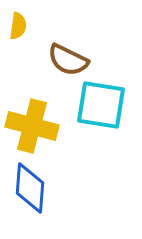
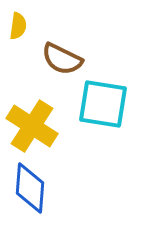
brown semicircle: moved 6 px left, 1 px up
cyan square: moved 2 px right, 1 px up
yellow cross: rotated 18 degrees clockwise
